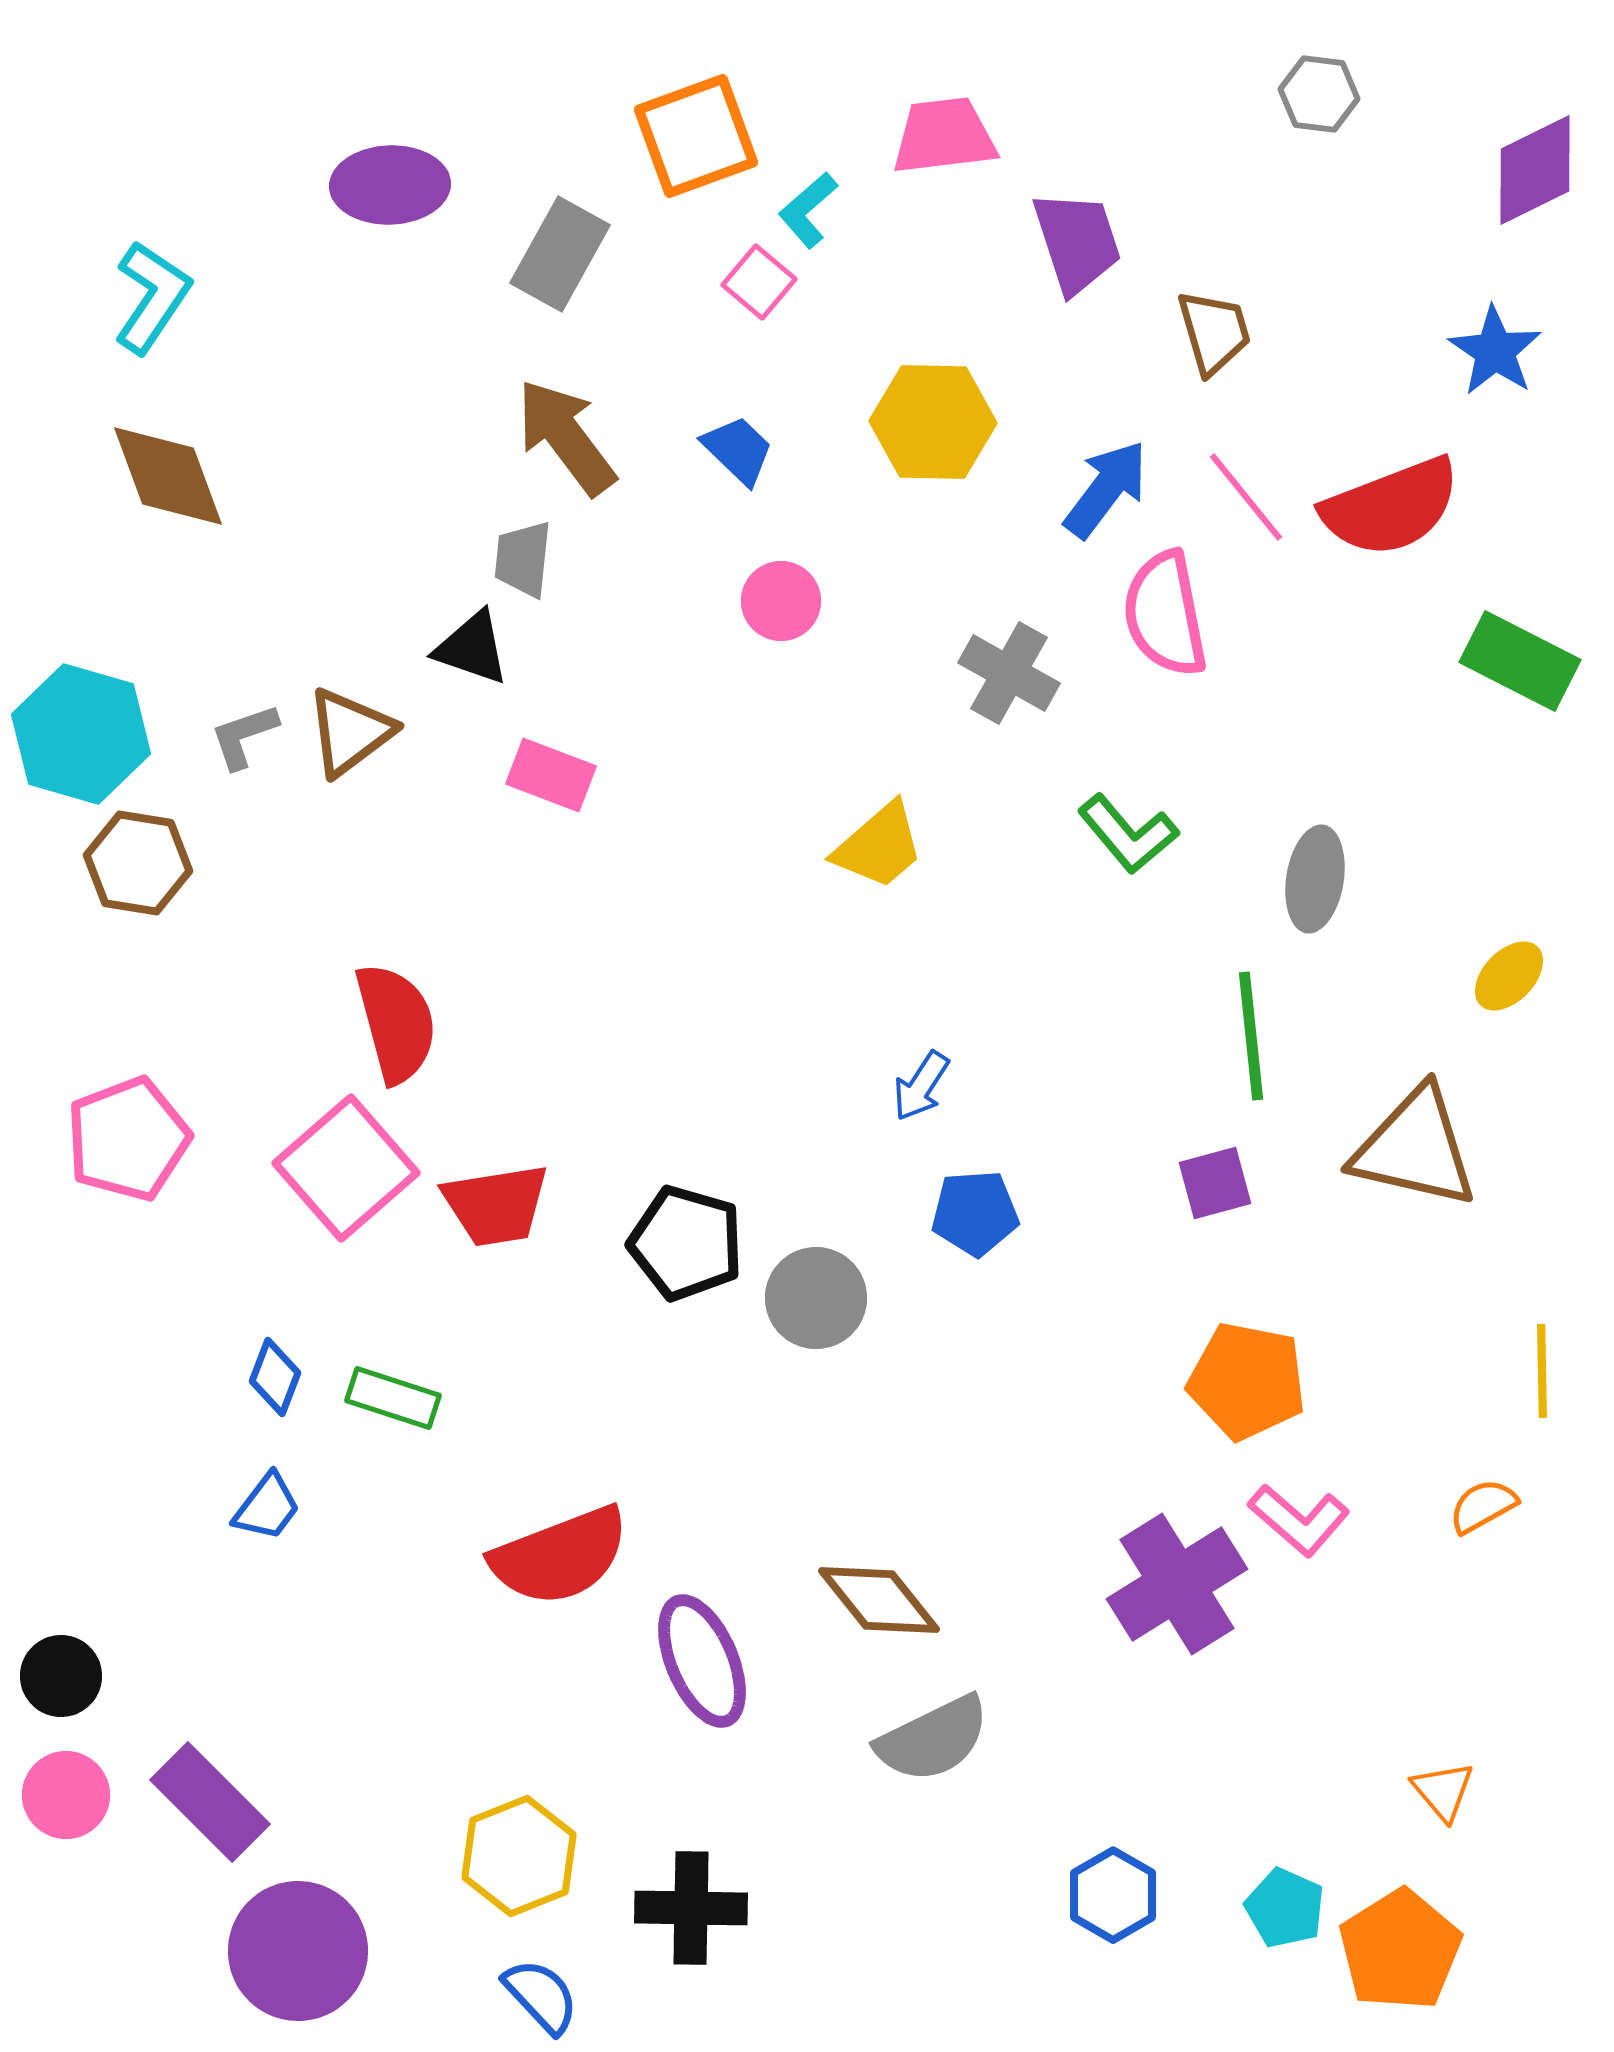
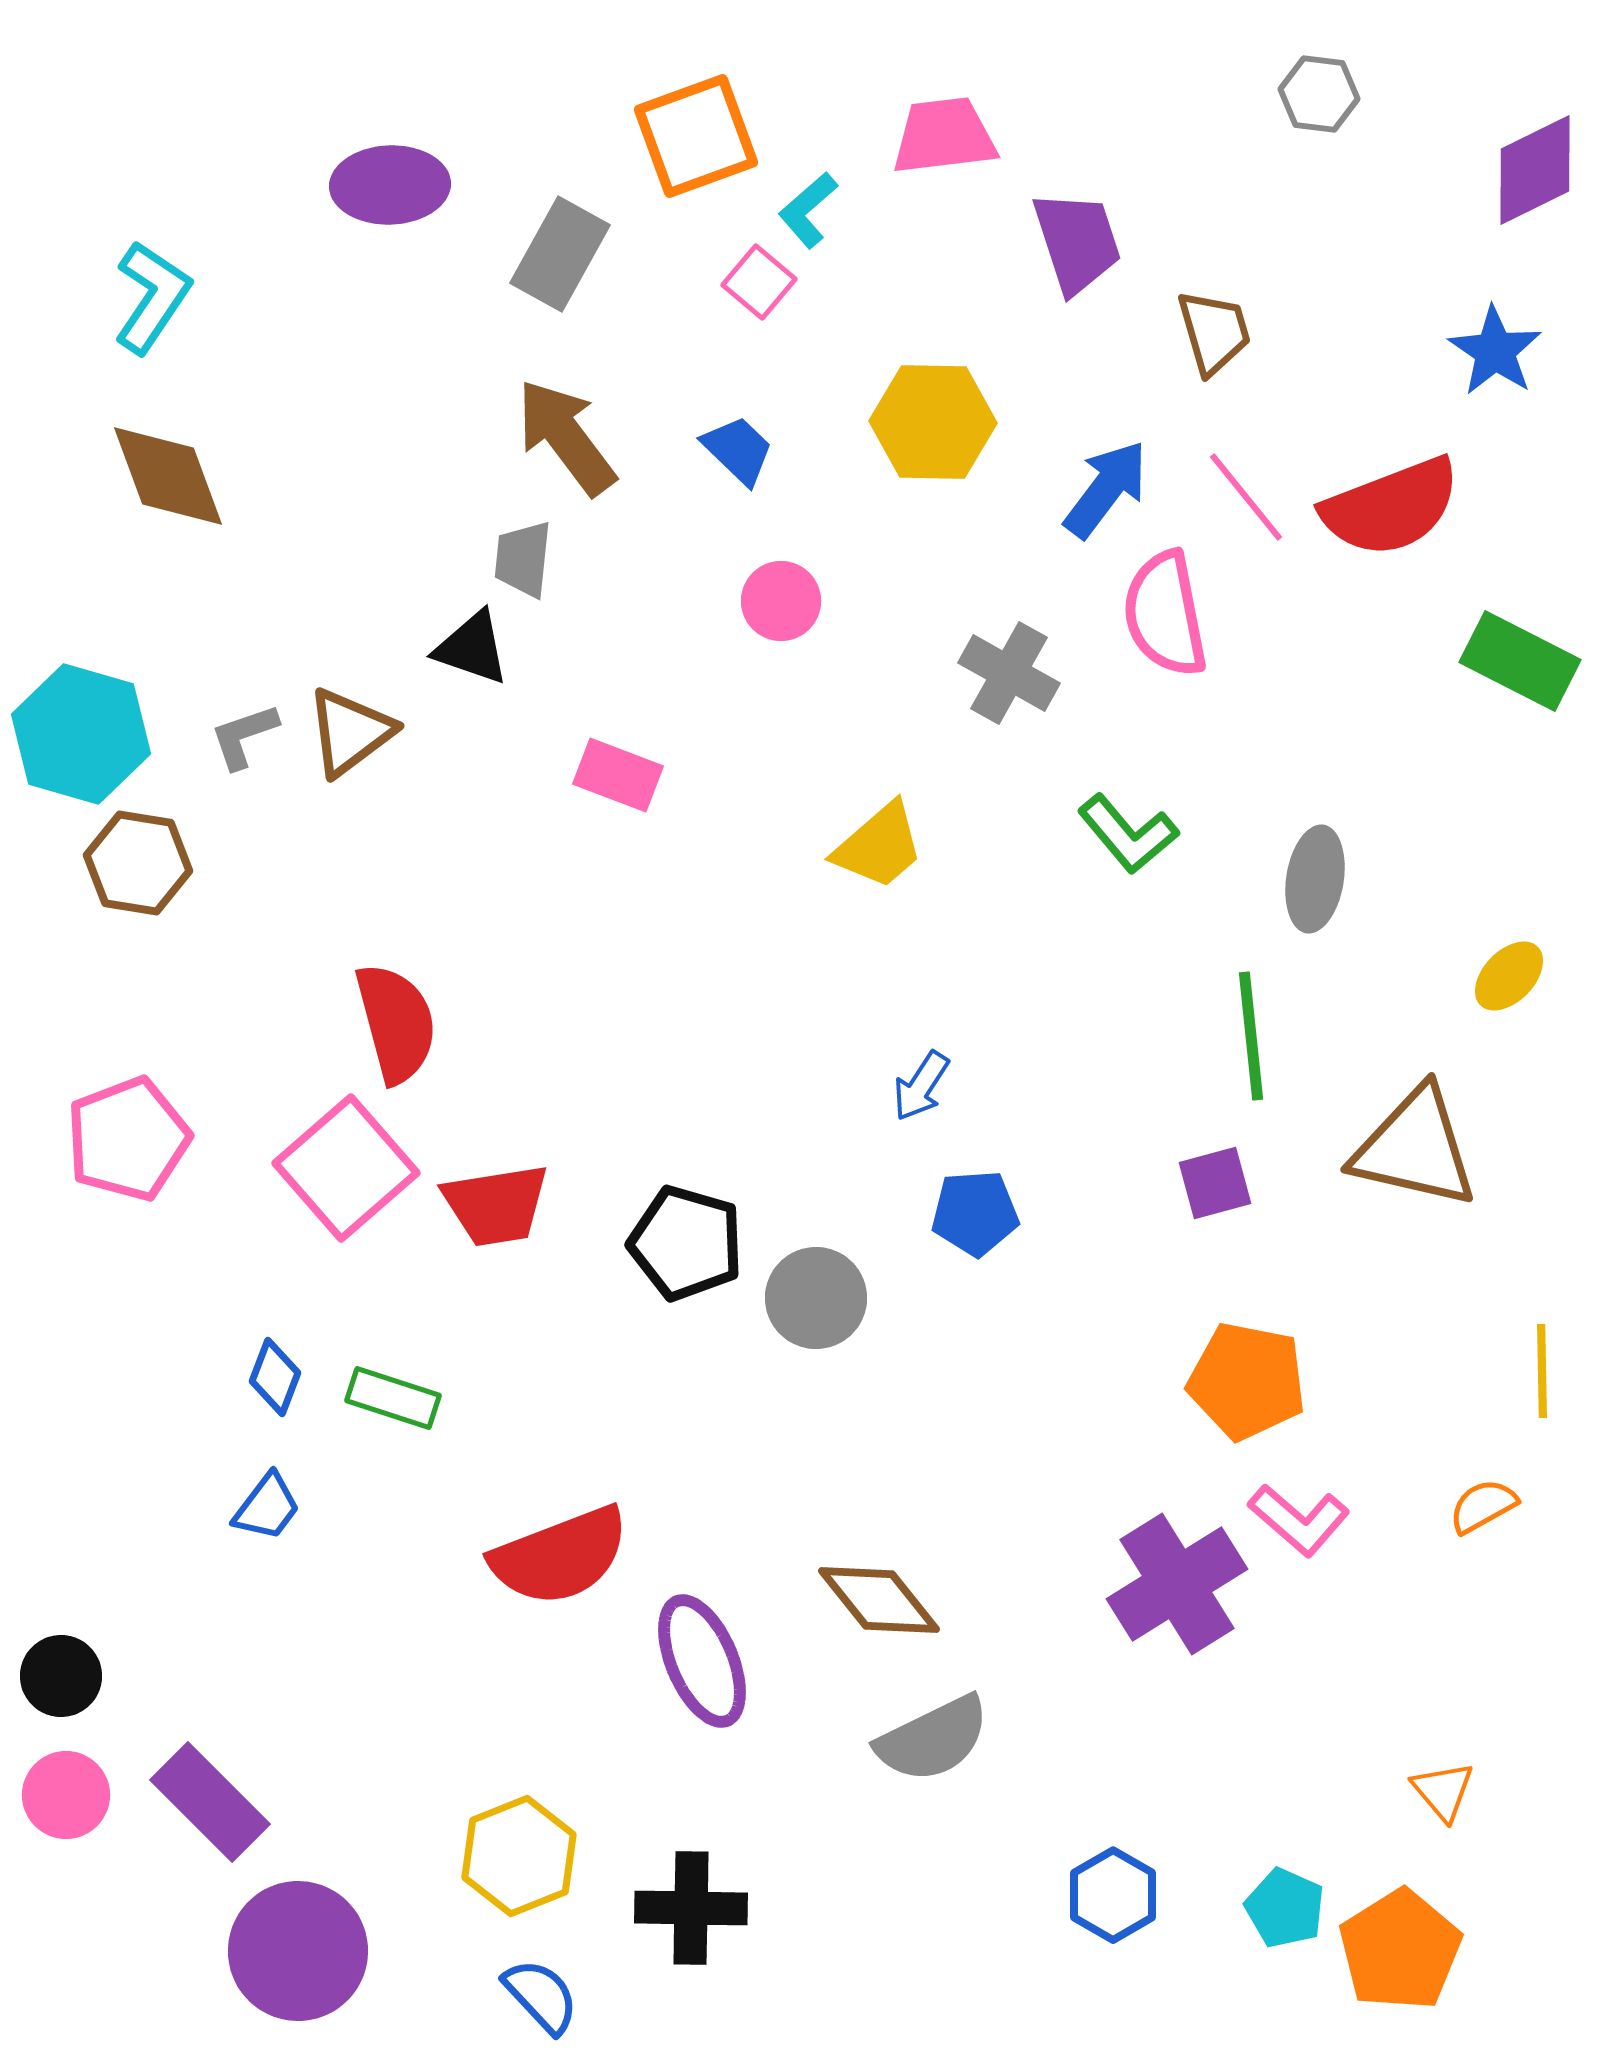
pink rectangle at (551, 775): moved 67 px right
